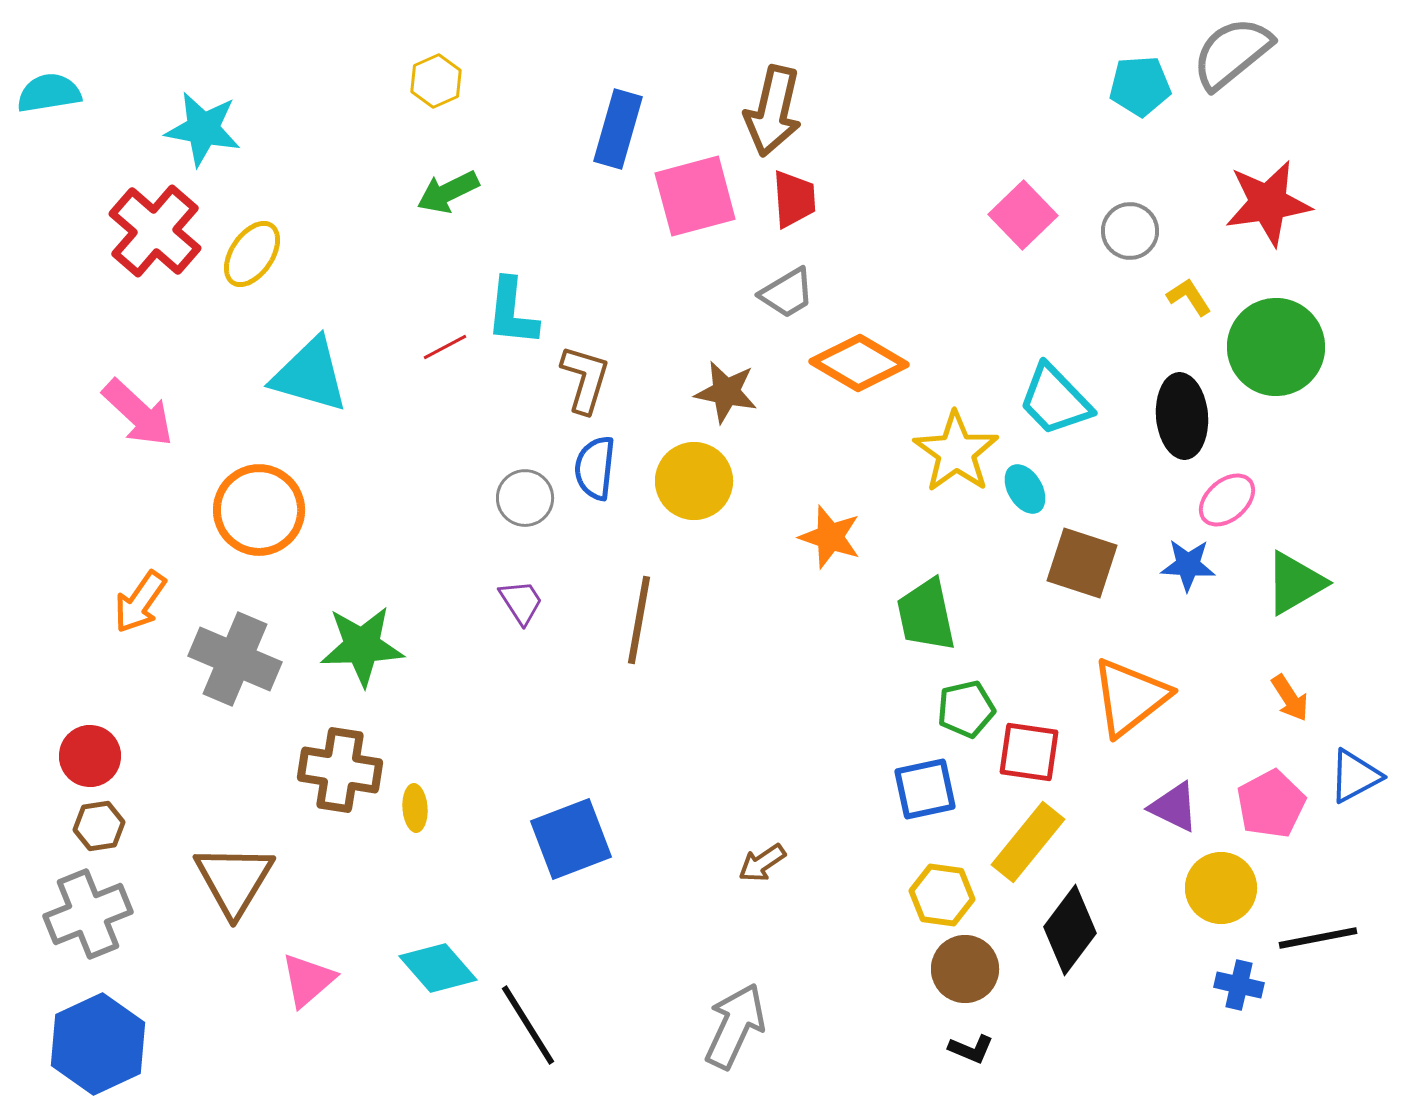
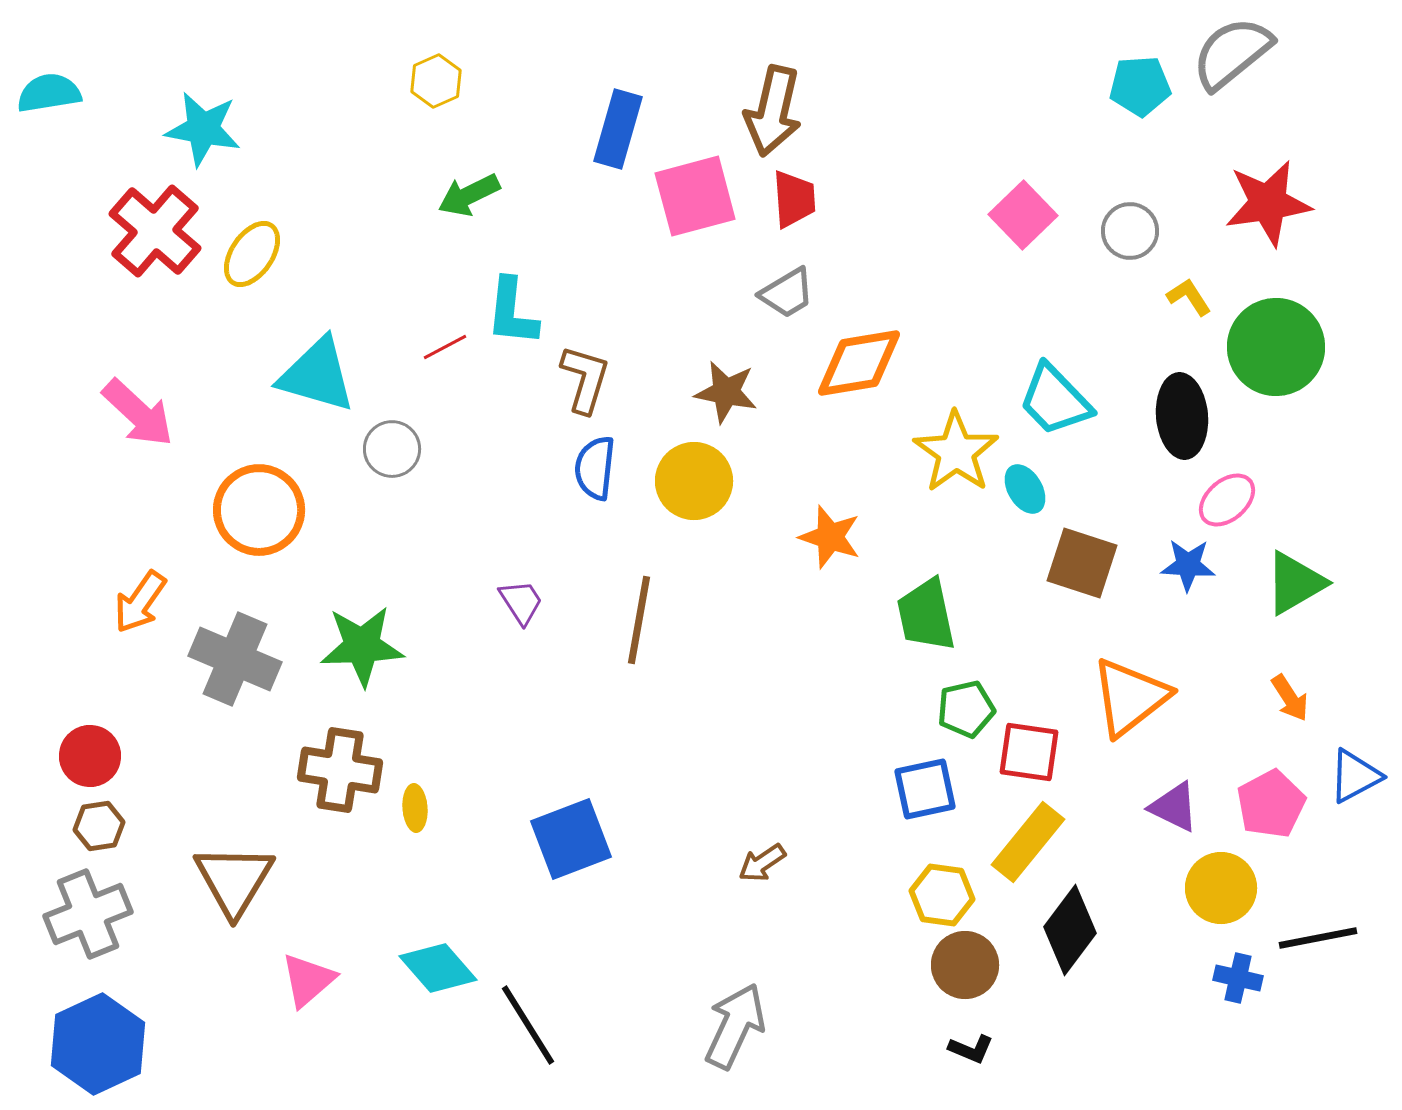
green arrow at (448, 192): moved 21 px right, 3 px down
orange diamond at (859, 363): rotated 40 degrees counterclockwise
cyan triangle at (310, 375): moved 7 px right
gray circle at (525, 498): moved 133 px left, 49 px up
brown circle at (965, 969): moved 4 px up
blue cross at (1239, 985): moved 1 px left, 7 px up
